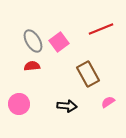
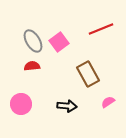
pink circle: moved 2 px right
